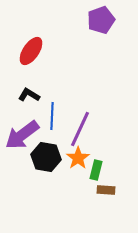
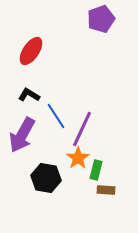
purple pentagon: moved 1 px up
blue line: moved 4 px right; rotated 36 degrees counterclockwise
purple line: moved 2 px right
purple arrow: rotated 24 degrees counterclockwise
black hexagon: moved 21 px down
